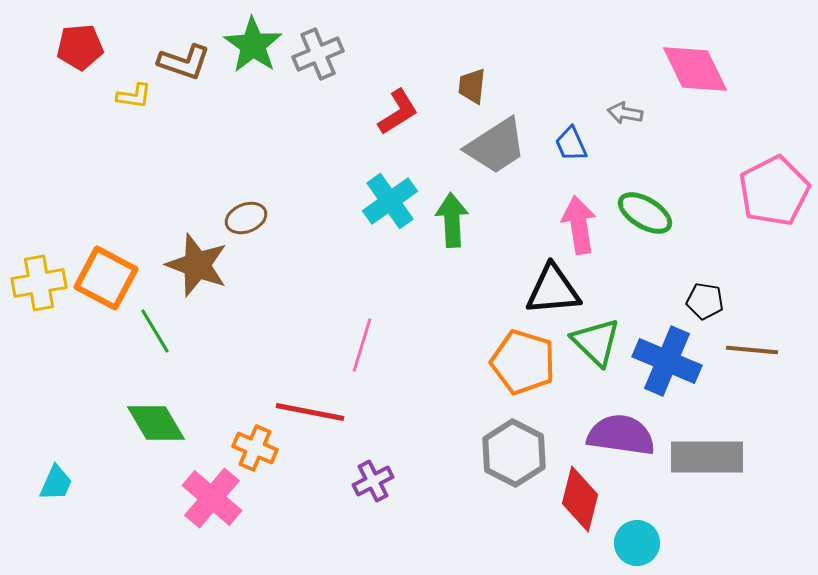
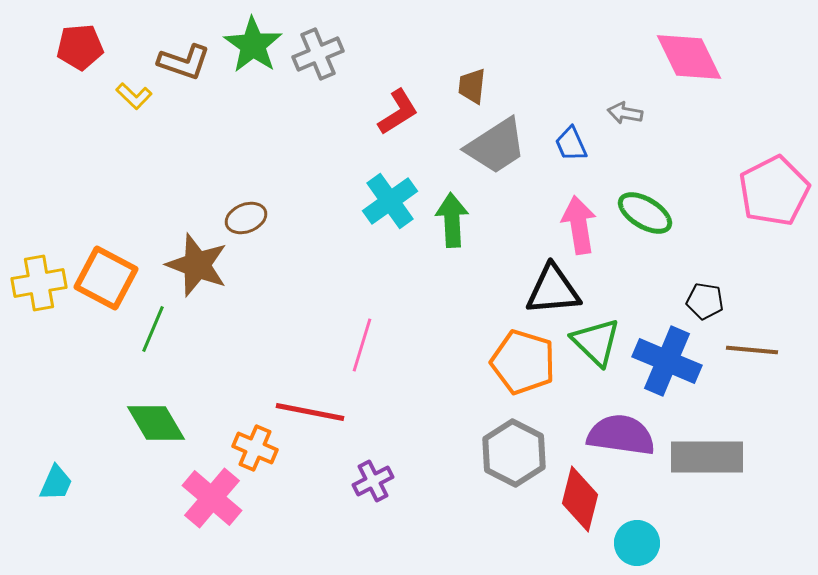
pink diamond: moved 6 px left, 12 px up
yellow L-shape: rotated 36 degrees clockwise
green line: moved 2 px left, 2 px up; rotated 54 degrees clockwise
